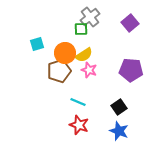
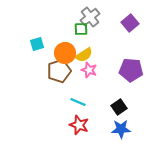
blue star: moved 2 px right, 2 px up; rotated 24 degrees counterclockwise
